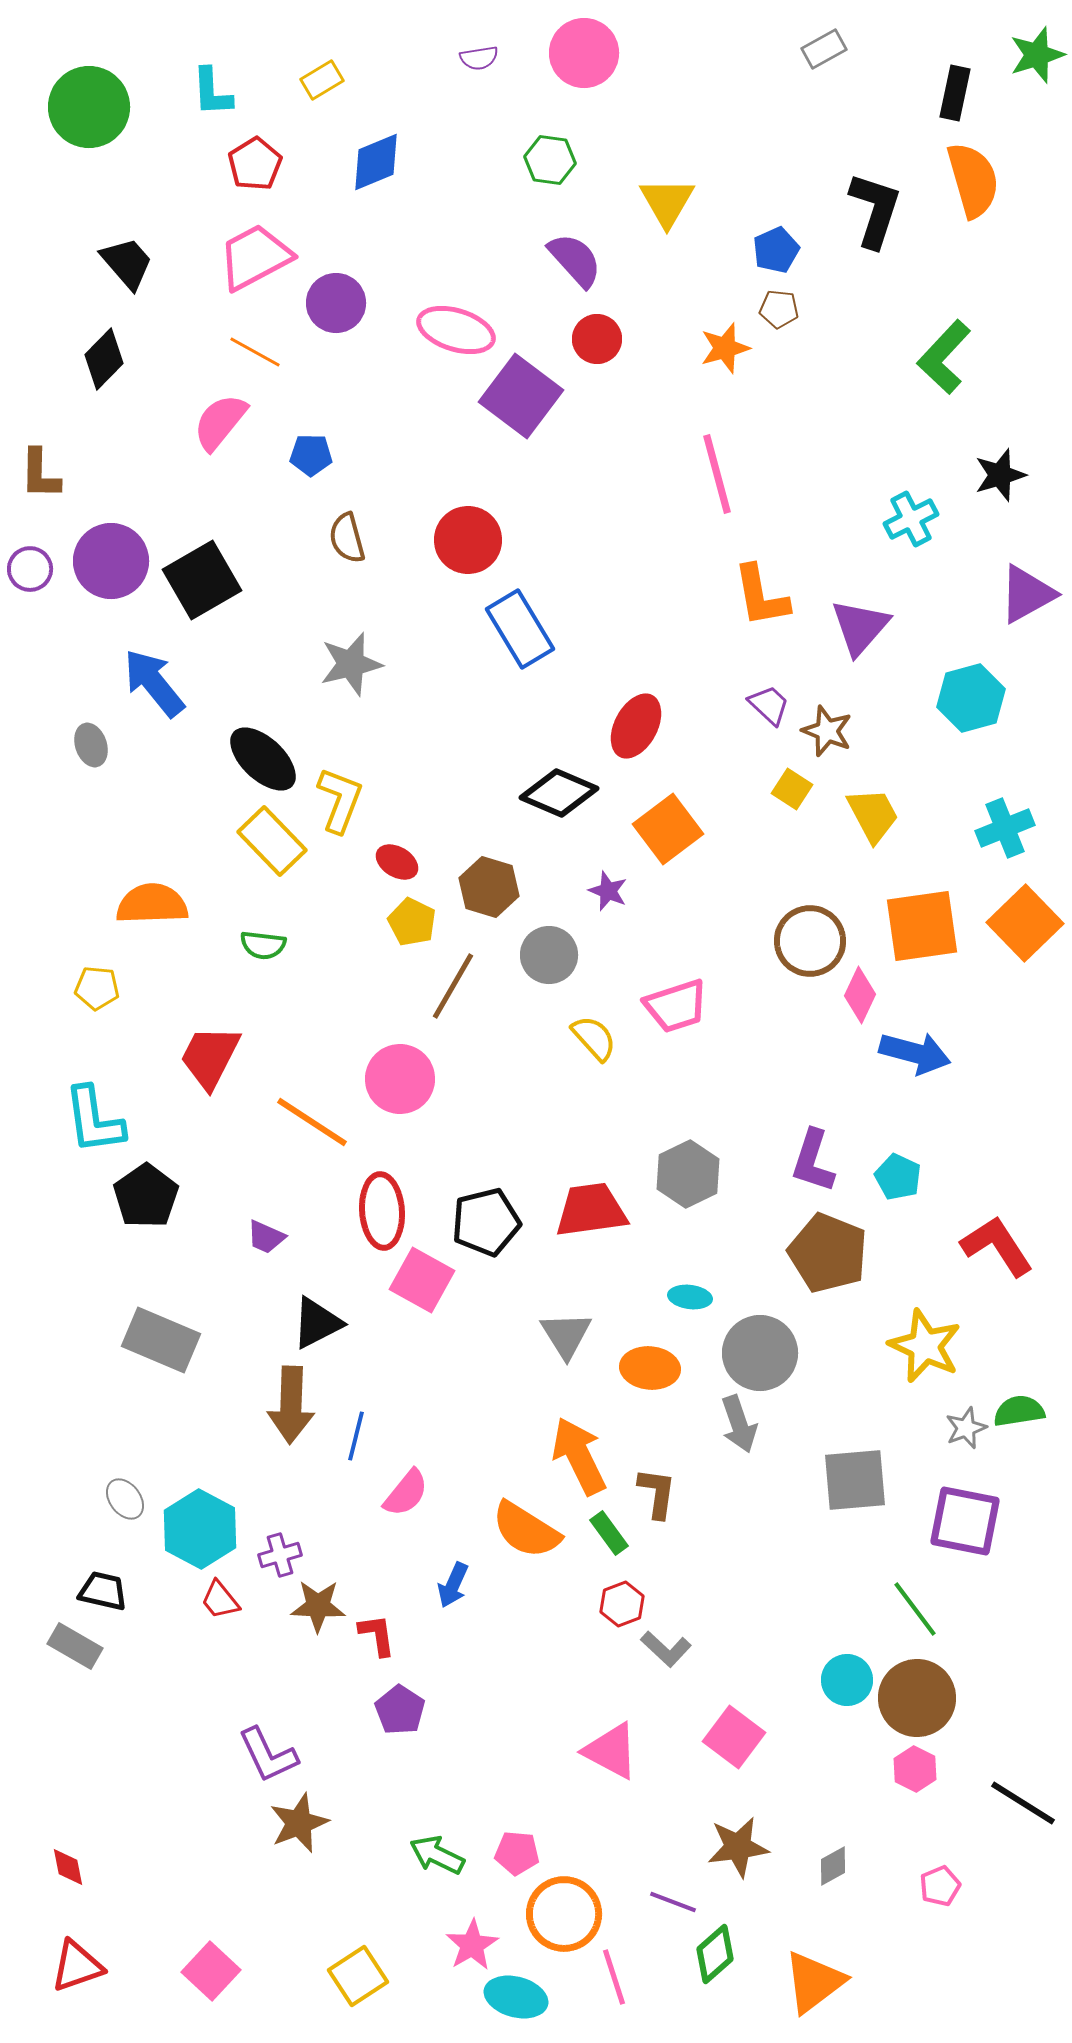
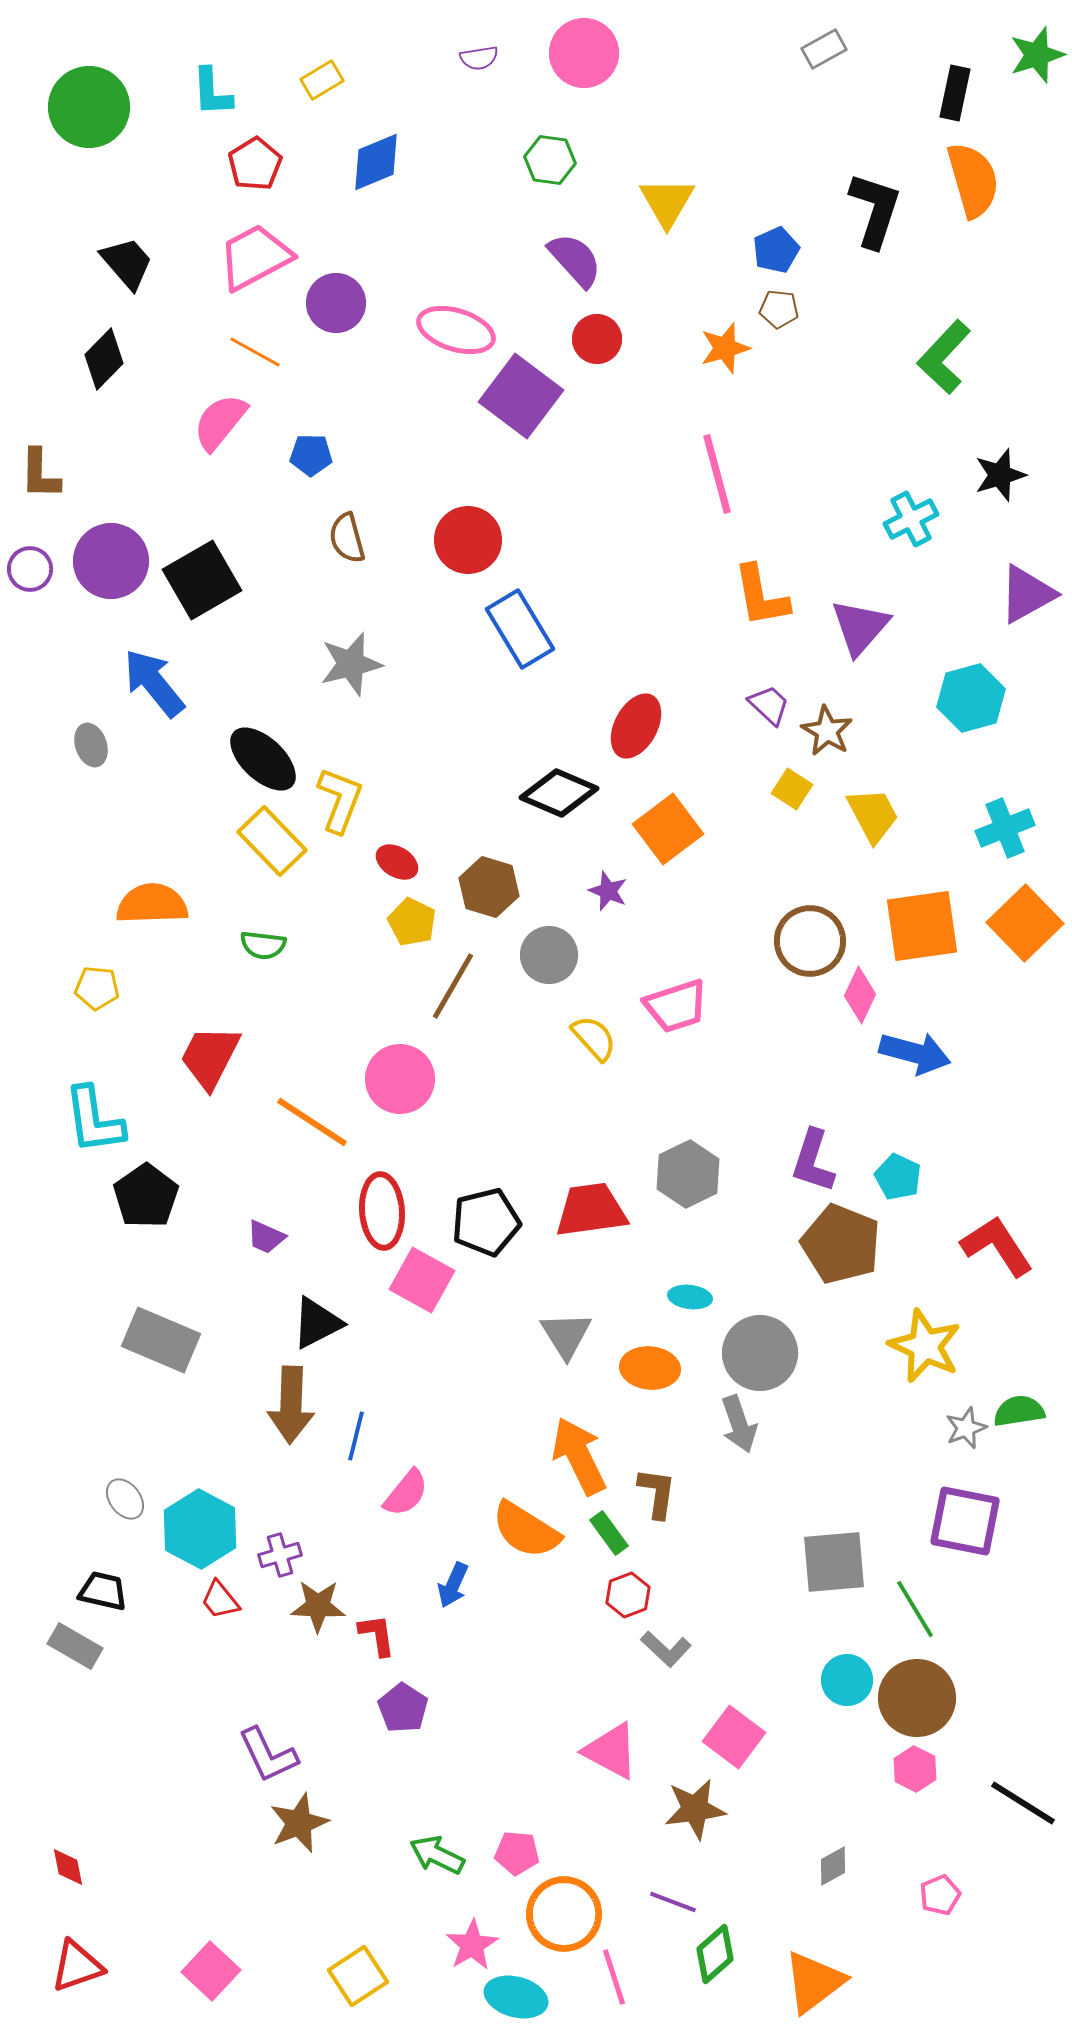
brown star at (827, 731): rotated 9 degrees clockwise
brown pentagon at (828, 1253): moved 13 px right, 9 px up
gray square at (855, 1480): moved 21 px left, 82 px down
red hexagon at (622, 1604): moved 6 px right, 9 px up
green line at (915, 1609): rotated 6 degrees clockwise
purple pentagon at (400, 1710): moved 3 px right, 2 px up
brown star at (738, 1847): moved 43 px left, 38 px up
pink pentagon at (940, 1886): moved 9 px down
